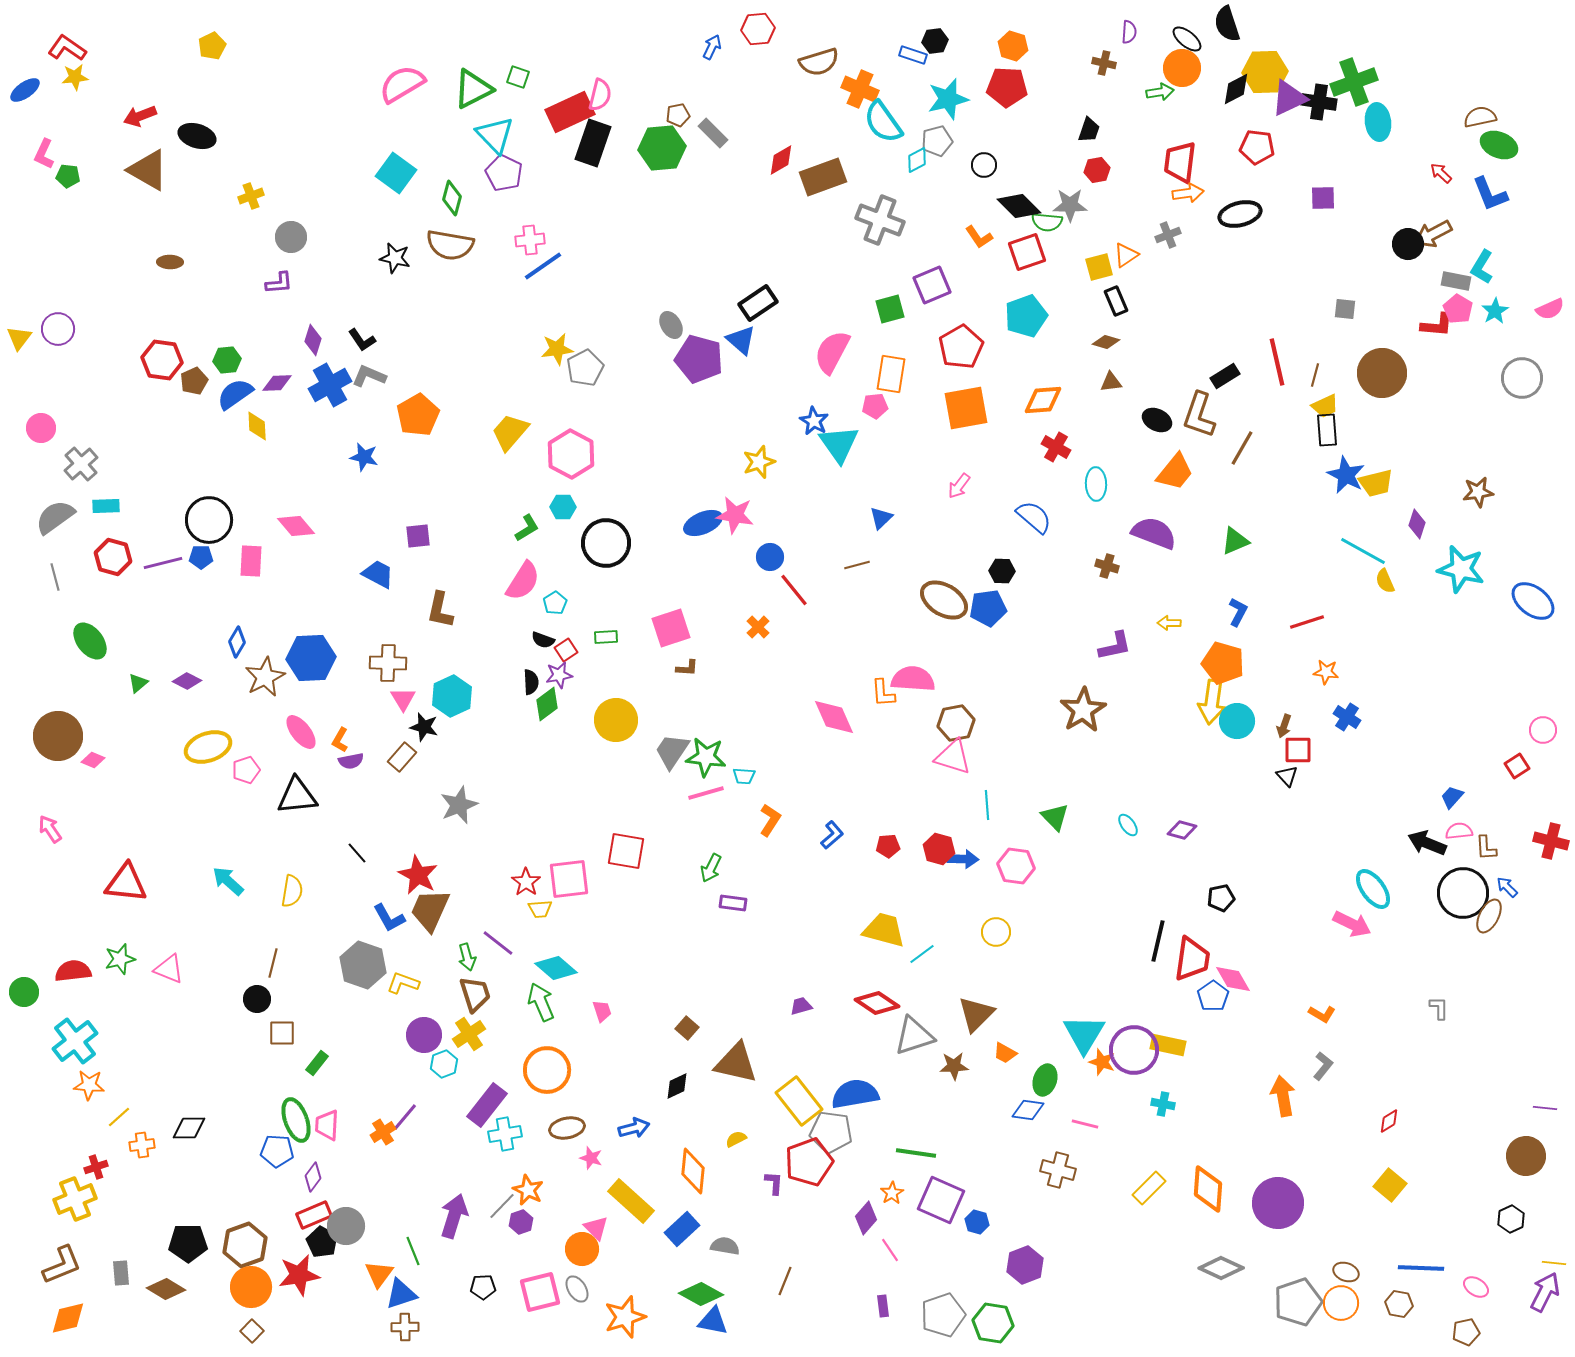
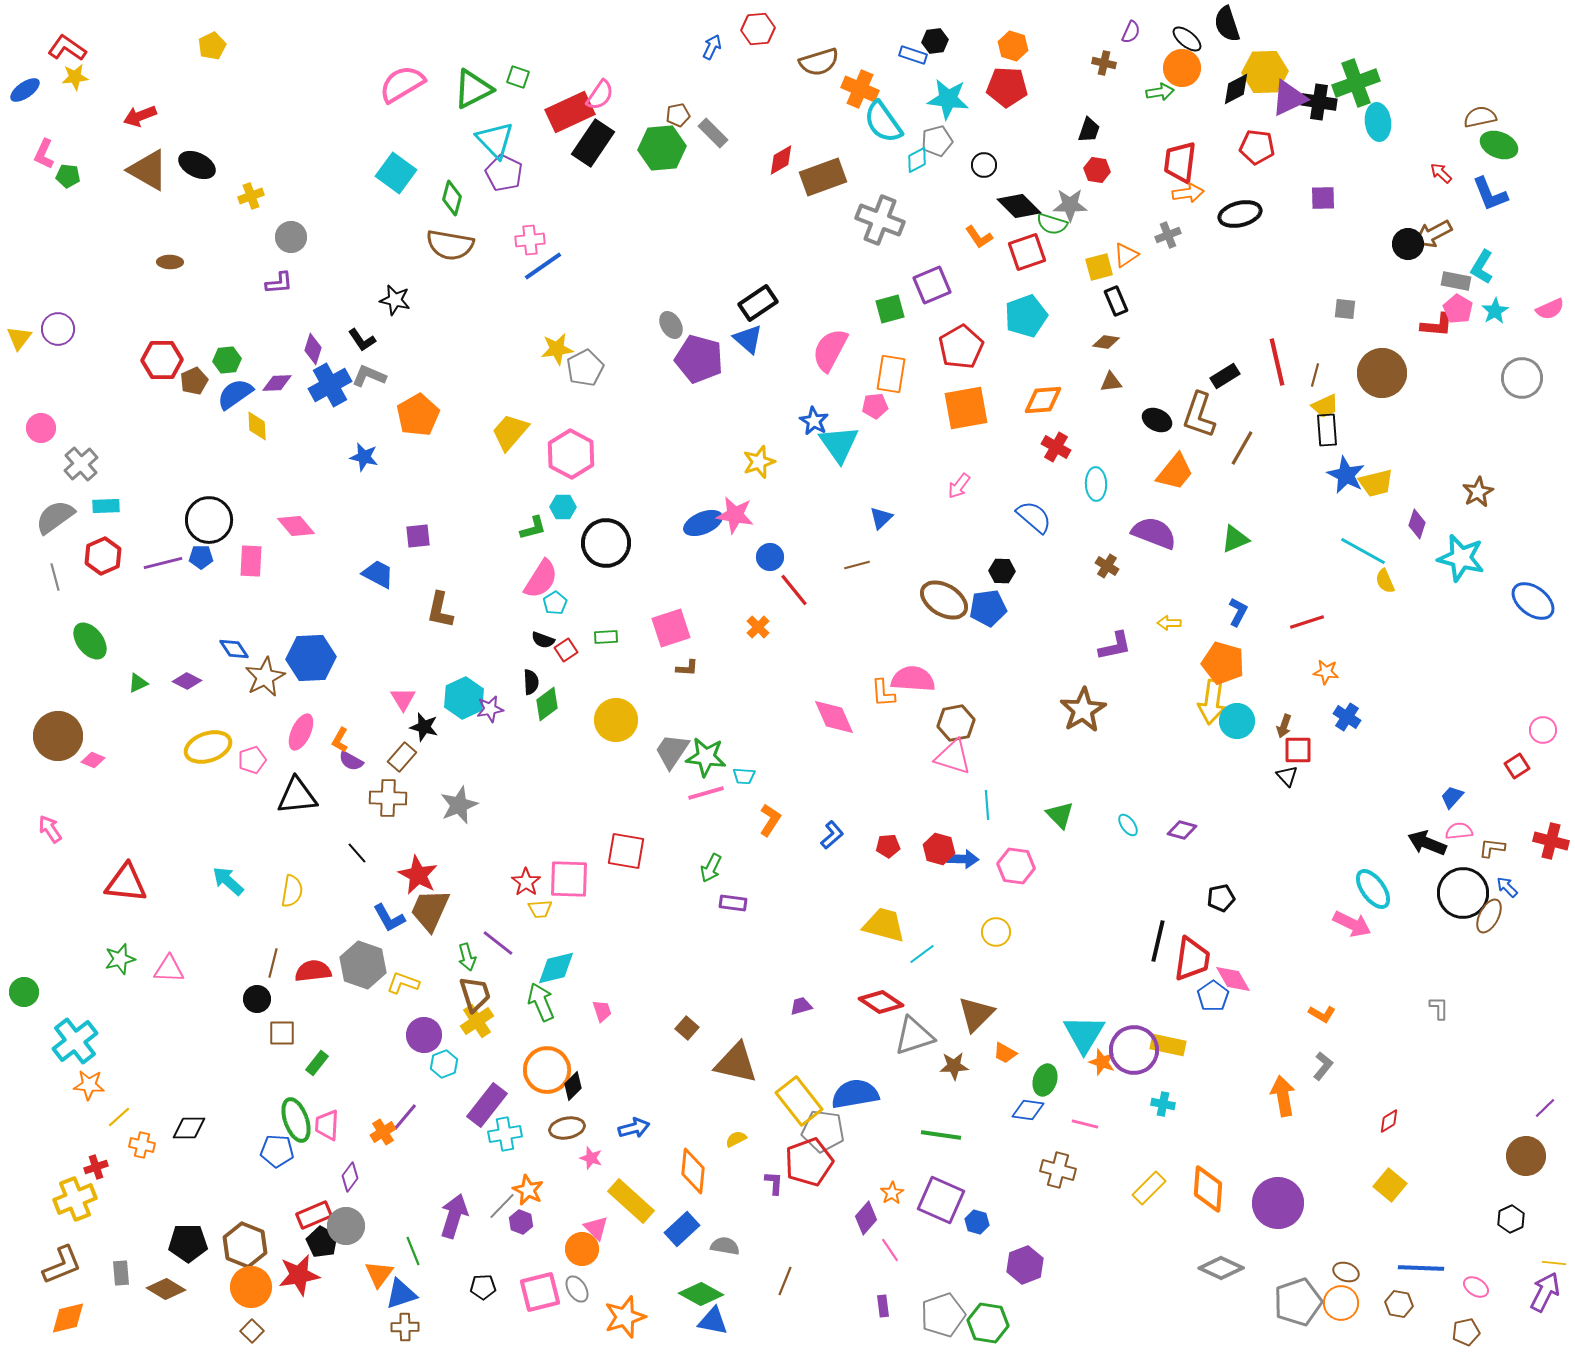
purple semicircle at (1129, 32): moved 2 px right; rotated 20 degrees clockwise
green cross at (1354, 82): moved 2 px right, 1 px down
pink semicircle at (600, 95): rotated 20 degrees clockwise
cyan star at (948, 99): rotated 21 degrees clockwise
cyan triangle at (495, 135): moved 5 px down
black ellipse at (197, 136): moved 29 px down; rotated 9 degrees clockwise
black rectangle at (593, 143): rotated 15 degrees clockwise
red hexagon at (1097, 170): rotated 20 degrees clockwise
green semicircle at (1047, 222): moved 5 px right, 2 px down; rotated 12 degrees clockwise
black star at (395, 258): moved 42 px down
purple diamond at (313, 340): moved 9 px down
blue triangle at (741, 340): moved 7 px right, 1 px up
brown diamond at (1106, 342): rotated 8 degrees counterclockwise
pink semicircle at (832, 352): moved 2 px left, 2 px up
red hexagon at (162, 360): rotated 9 degrees counterclockwise
brown star at (1478, 492): rotated 20 degrees counterclockwise
green L-shape at (527, 528): moved 6 px right; rotated 16 degrees clockwise
green triangle at (1235, 541): moved 2 px up
red hexagon at (113, 557): moved 10 px left, 1 px up; rotated 21 degrees clockwise
brown cross at (1107, 566): rotated 15 degrees clockwise
cyan star at (1461, 569): moved 11 px up
pink semicircle at (523, 581): moved 18 px right, 2 px up
blue diamond at (237, 642): moved 3 px left, 7 px down; rotated 64 degrees counterclockwise
brown cross at (388, 663): moved 135 px down
purple star at (559, 675): moved 69 px left, 34 px down
green triangle at (138, 683): rotated 15 degrees clockwise
cyan hexagon at (452, 696): moved 12 px right, 2 px down
pink ellipse at (301, 732): rotated 63 degrees clockwise
purple semicircle at (351, 761): rotated 40 degrees clockwise
pink pentagon at (246, 770): moved 6 px right, 10 px up
green triangle at (1055, 817): moved 5 px right, 2 px up
brown L-shape at (1486, 848): moved 6 px right; rotated 100 degrees clockwise
pink square at (569, 879): rotated 9 degrees clockwise
yellow trapezoid at (884, 930): moved 5 px up
cyan diamond at (556, 968): rotated 54 degrees counterclockwise
pink triangle at (169, 969): rotated 20 degrees counterclockwise
red semicircle at (73, 971): moved 240 px right
red diamond at (877, 1003): moved 4 px right, 1 px up
yellow cross at (469, 1034): moved 8 px right, 13 px up
black diamond at (677, 1086): moved 104 px left; rotated 20 degrees counterclockwise
purple line at (1545, 1108): rotated 50 degrees counterclockwise
gray pentagon at (831, 1132): moved 8 px left, 1 px up
orange cross at (142, 1145): rotated 20 degrees clockwise
green line at (916, 1153): moved 25 px right, 18 px up
purple diamond at (313, 1177): moved 37 px right
purple hexagon at (521, 1222): rotated 20 degrees counterclockwise
brown hexagon at (245, 1245): rotated 18 degrees counterclockwise
green hexagon at (993, 1323): moved 5 px left
